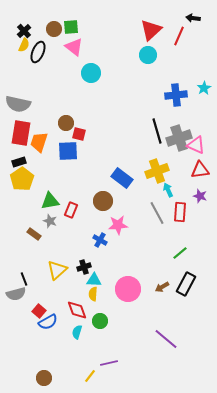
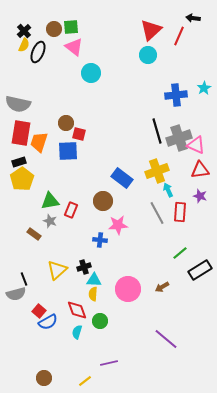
blue cross at (100, 240): rotated 24 degrees counterclockwise
black rectangle at (186, 284): moved 14 px right, 14 px up; rotated 30 degrees clockwise
yellow line at (90, 376): moved 5 px left, 5 px down; rotated 16 degrees clockwise
